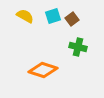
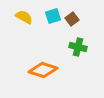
yellow semicircle: moved 1 px left, 1 px down
